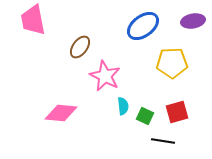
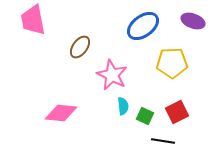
purple ellipse: rotated 30 degrees clockwise
pink star: moved 7 px right, 1 px up
red square: rotated 10 degrees counterclockwise
